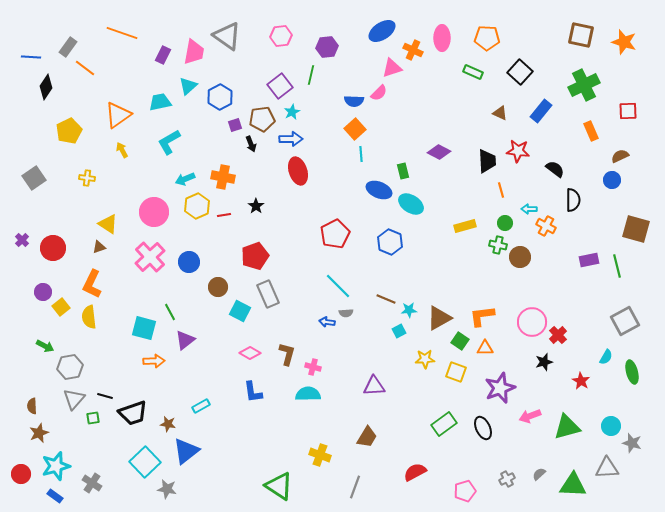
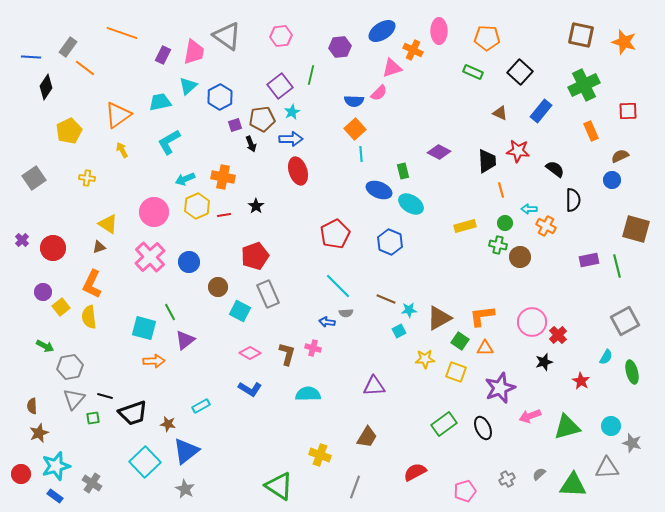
pink ellipse at (442, 38): moved 3 px left, 7 px up
purple hexagon at (327, 47): moved 13 px right
pink cross at (313, 367): moved 19 px up
blue L-shape at (253, 392): moved 3 px left, 3 px up; rotated 50 degrees counterclockwise
gray star at (167, 489): moved 18 px right; rotated 18 degrees clockwise
